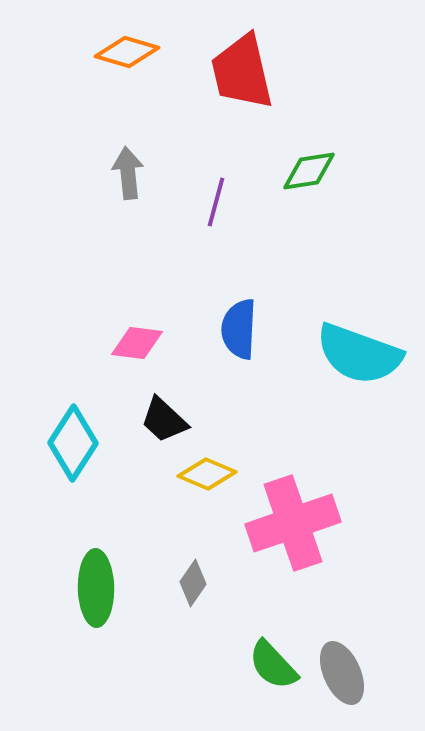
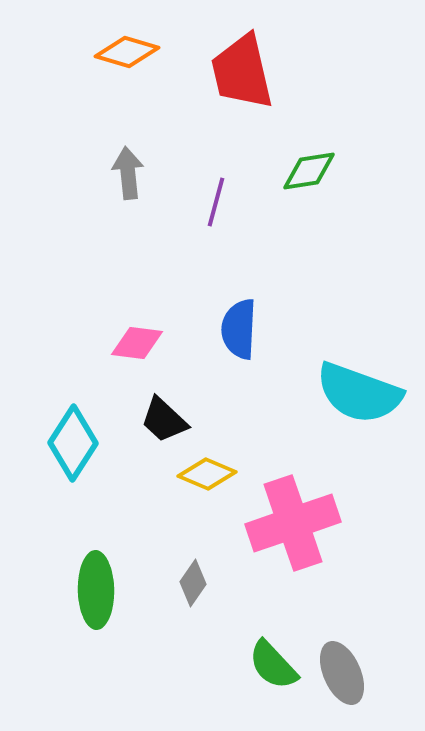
cyan semicircle: moved 39 px down
green ellipse: moved 2 px down
